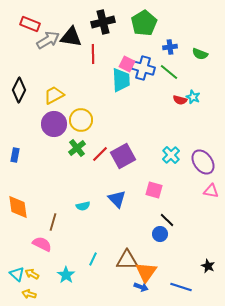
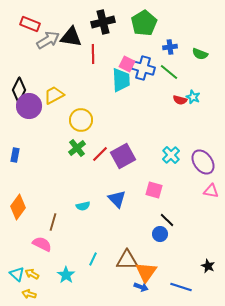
purple circle at (54, 124): moved 25 px left, 18 px up
orange diamond at (18, 207): rotated 45 degrees clockwise
